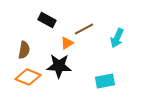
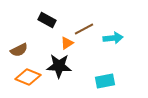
cyan arrow: moved 4 px left; rotated 120 degrees counterclockwise
brown semicircle: moved 5 px left; rotated 54 degrees clockwise
